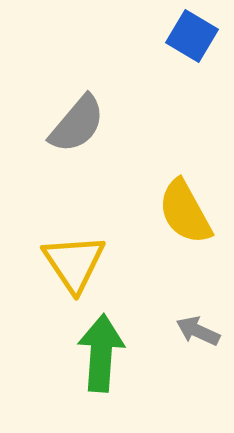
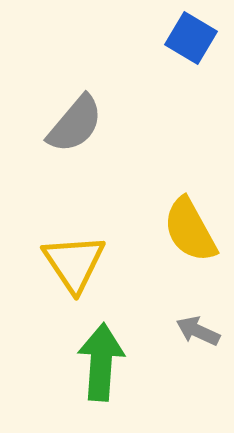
blue square: moved 1 px left, 2 px down
gray semicircle: moved 2 px left
yellow semicircle: moved 5 px right, 18 px down
green arrow: moved 9 px down
